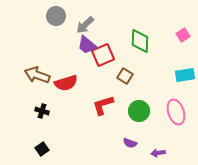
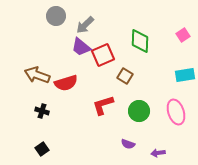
purple trapezoid: moved 6 px left, 2 px down
purple semicircle: moved 2 px left, 1 px down
